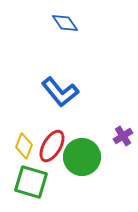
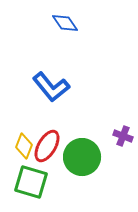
blue L-shape: moved 9 px left, 5 px up
purple cross: rotated 36 degrees counterclockwise
red ellipse: moved 5 px left
